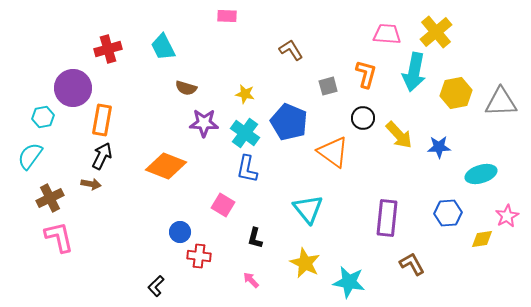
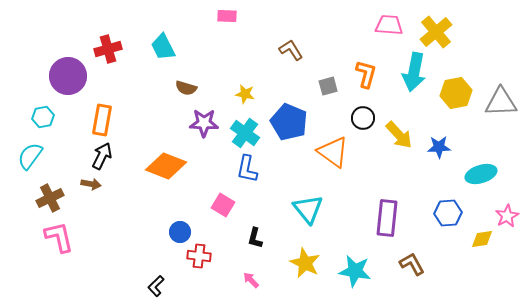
pink trapezoid at (387, 34): moved 2 px right, 9 px up
purple circle at (73, 88): moved 5 px left, 12 px up
cyan star at (349, 282): moved 6 px right, 11 px up
